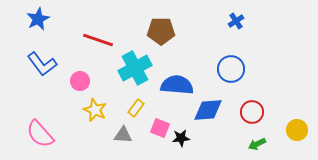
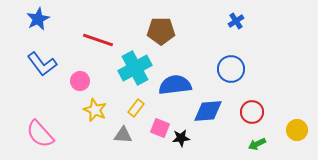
blue semicircle: moved 2 px left; rotated 12 degrees counterclockwise
blue diamond: moved 1 px down
